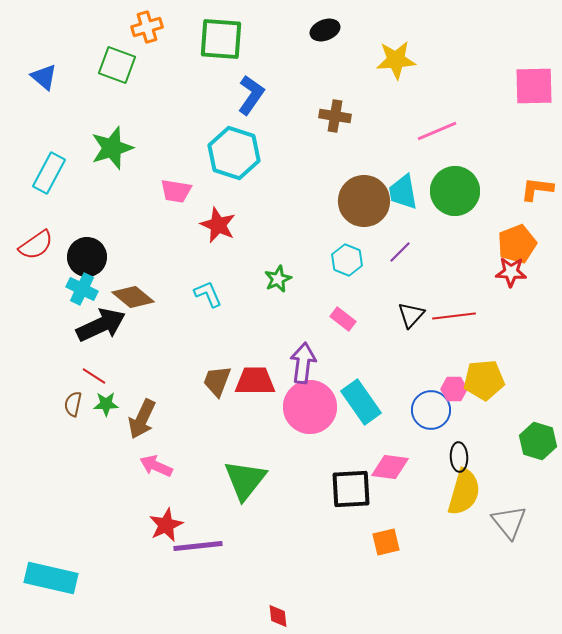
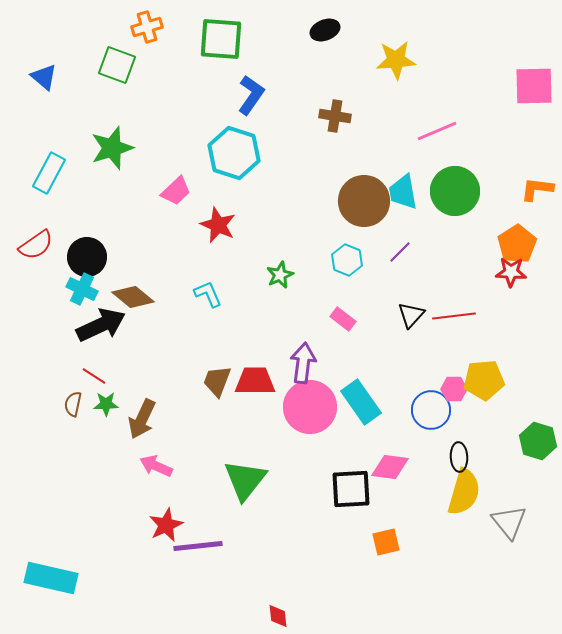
pink trapezoid at (176, 191): rotated 52 degrees counterclockwise
orange pentagon at (517, 244): rotated 12 degrees counterclockwise
green star at (278, 279): moved 2 px right, 4 px up
